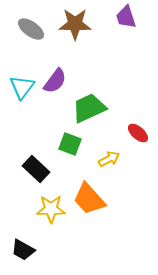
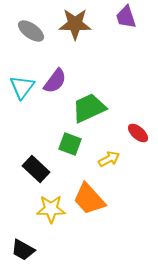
gray ellipse: moved 2 px down
